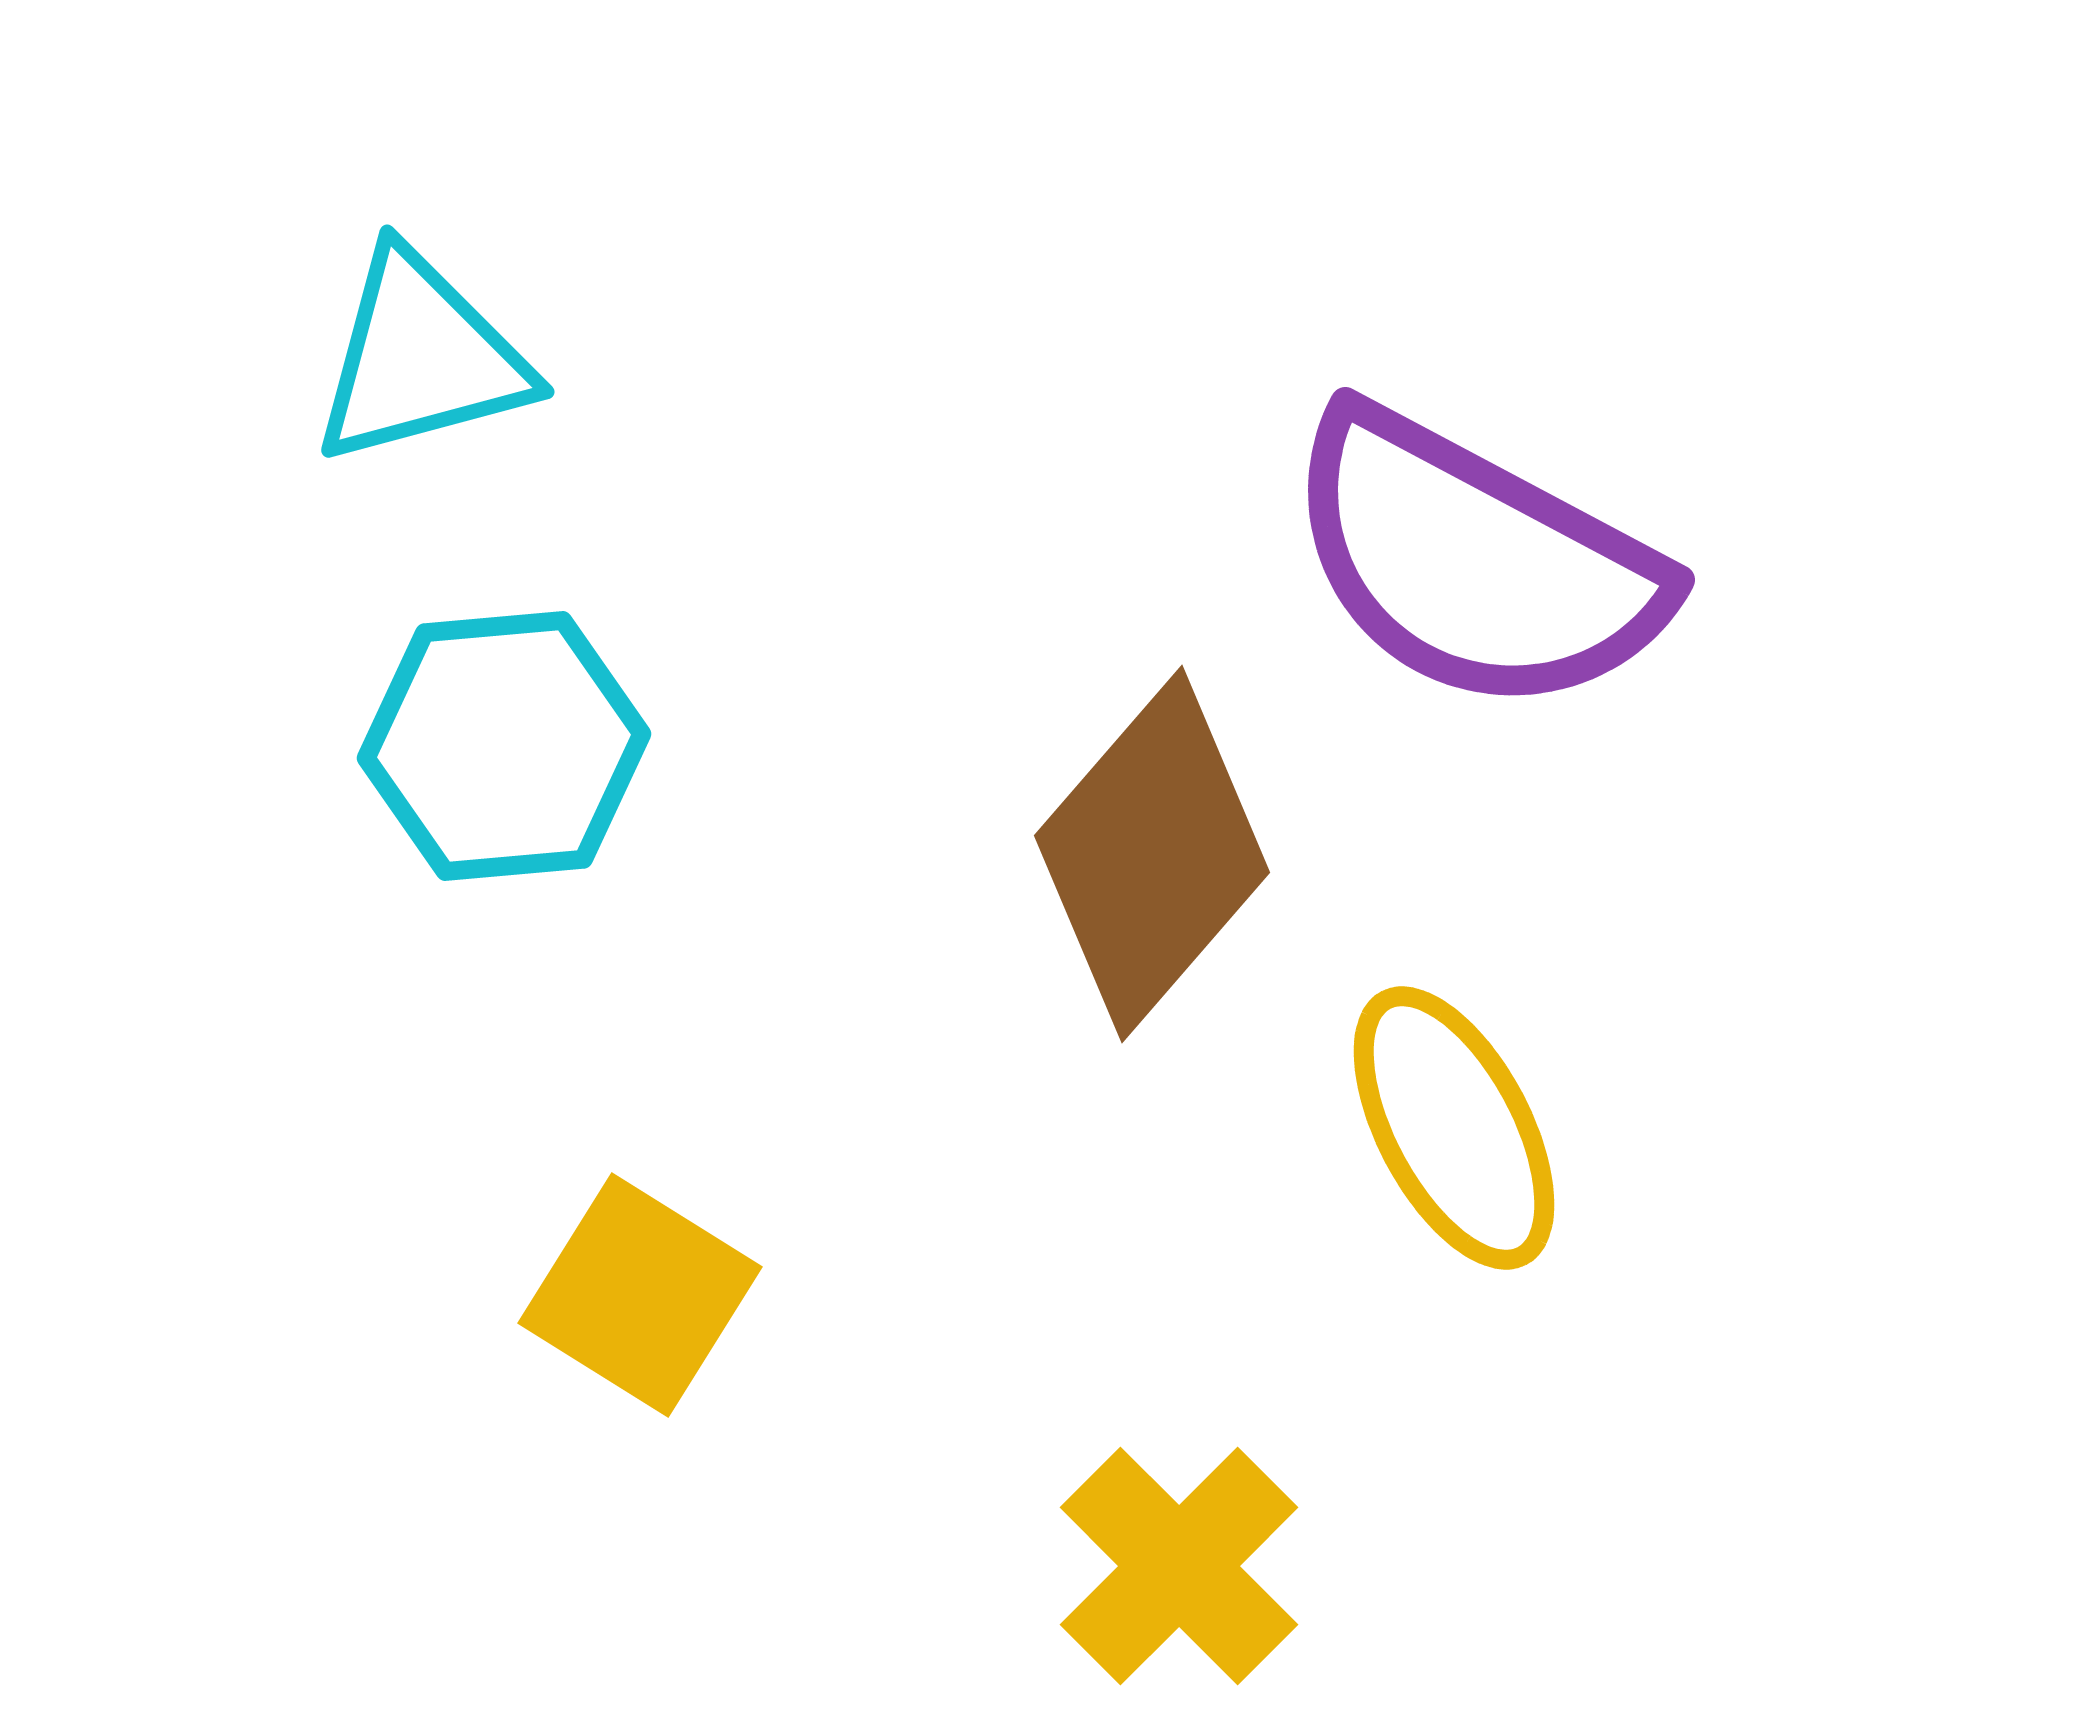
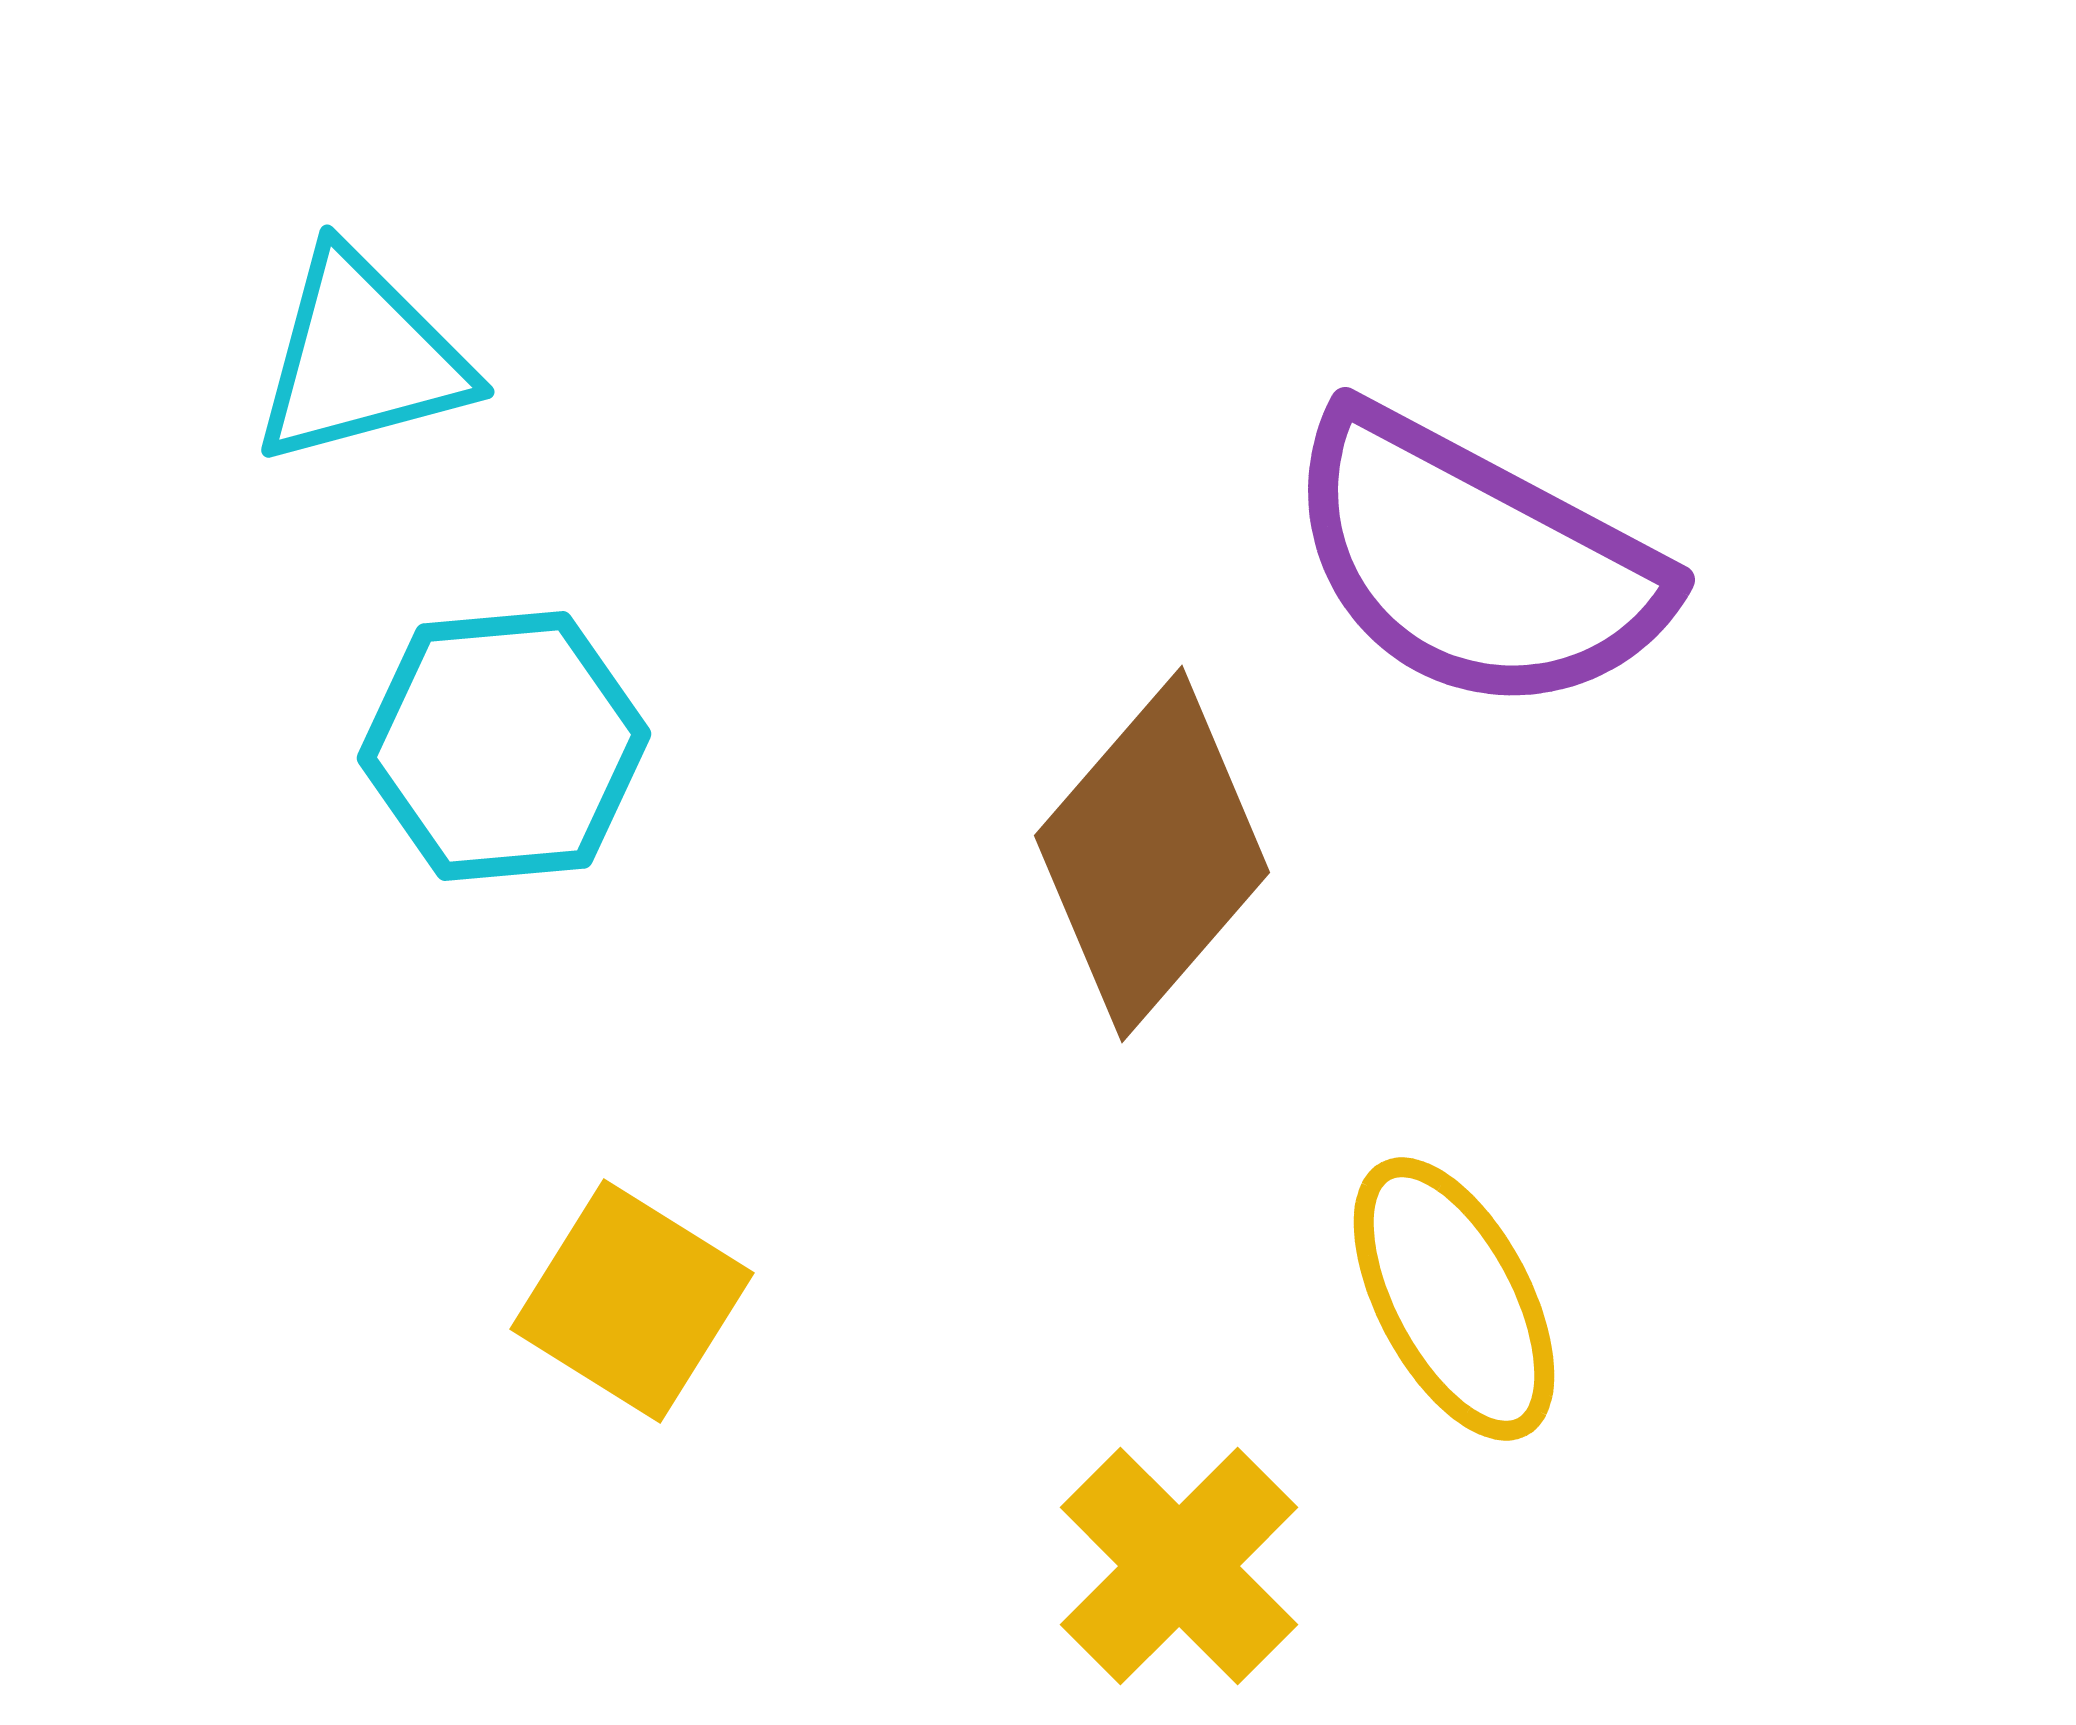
cyan triangle: moved 60 px left
yellow ellipse: moved 171 px down
yellow square: moved 8 px left, 6 px down
